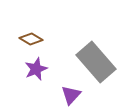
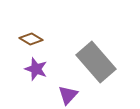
purple star: rotated 30 degrees counterclockwise
purple triangle: moved 3 px left
